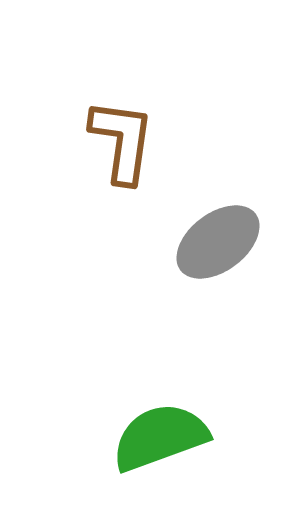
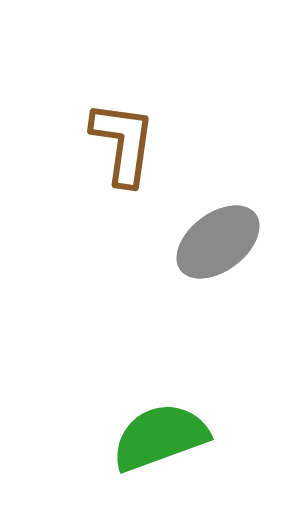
brown L-shape: moved 1 px right, 2 px down
